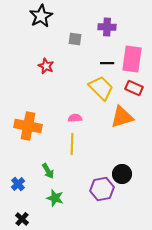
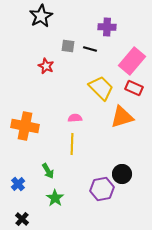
gray square: moved 7 px left, 7 px down
pink rectangle: moved 2 px down; rotated 32 degrees clockwise
black line: moved 17 px left, 14 px up; rotated 16 degrees clockwise
orange cross: moved 3 px left
green star: rotated 18 degrees clockwise
